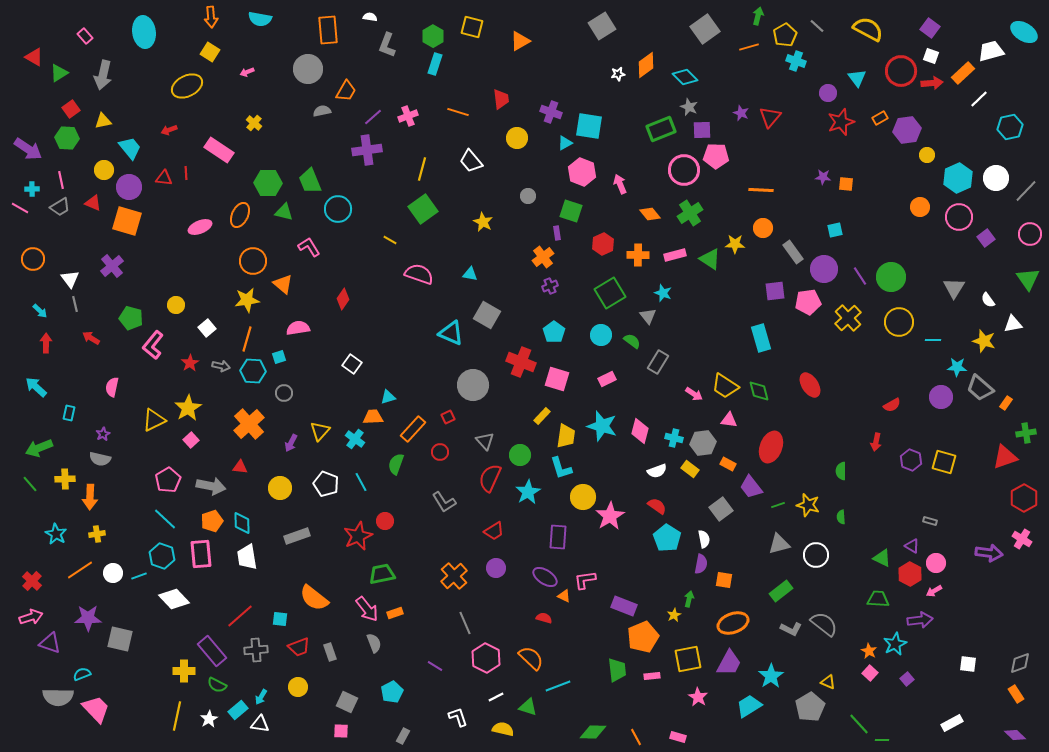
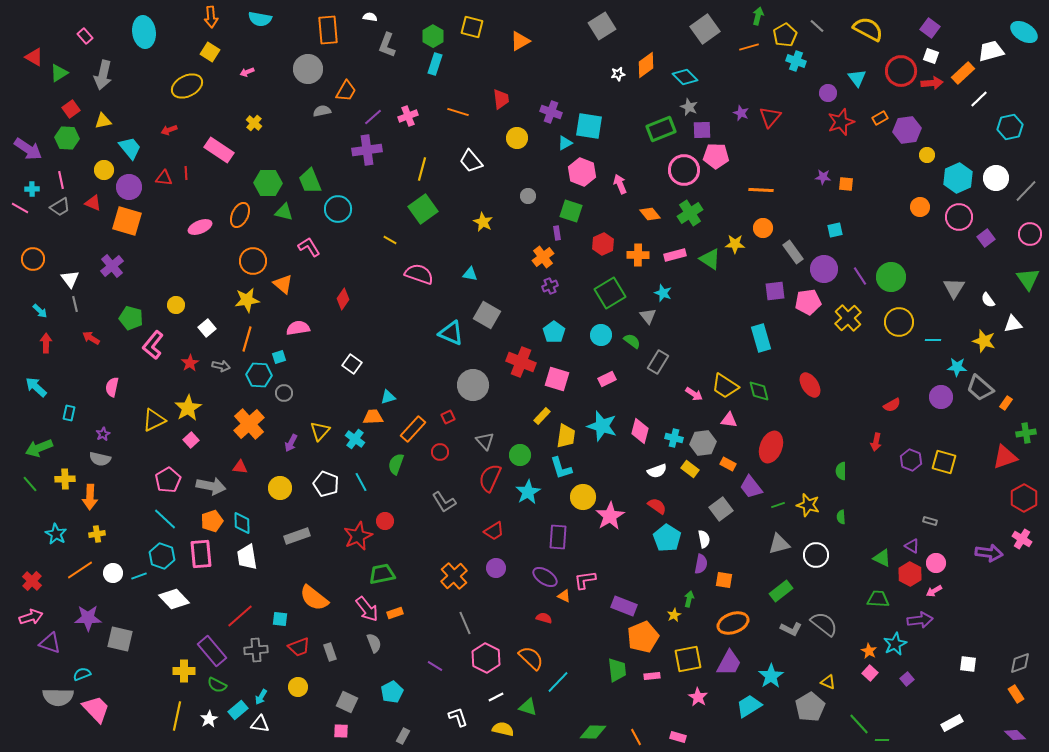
cyan hexagon at (253, 371): moved 6 px right, 4 px down
cyan line at (558, 686): moved 4 px up; rotated 25 degrees counterclockwise
